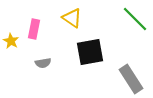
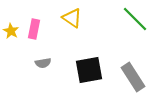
yellow star: moved 10 px up
black square: moved 1 px left, 18 px down
gray rectangle: moved 2 px right, 2 px up
